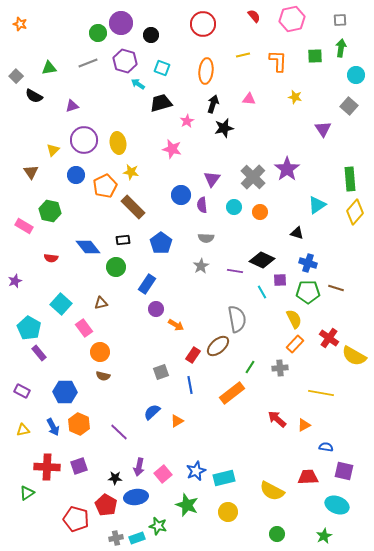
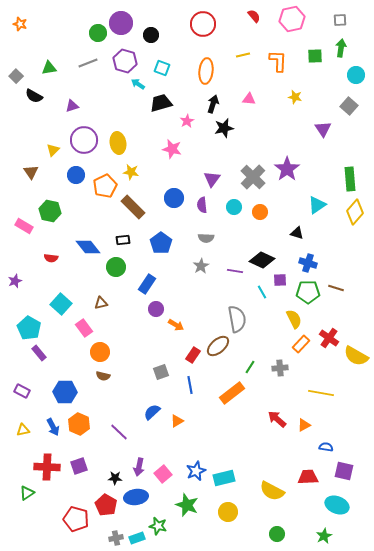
blue circle at (181, 195): moved 7 px left, 3 px down
orange rectangle at (295, 344): moved 6 px right
yellow semicircle at (354, 356): moved 2 px right
